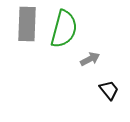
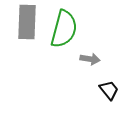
gray rectangle: moved 2 px up
gray arrow: rotated 36 degrees clockwise
